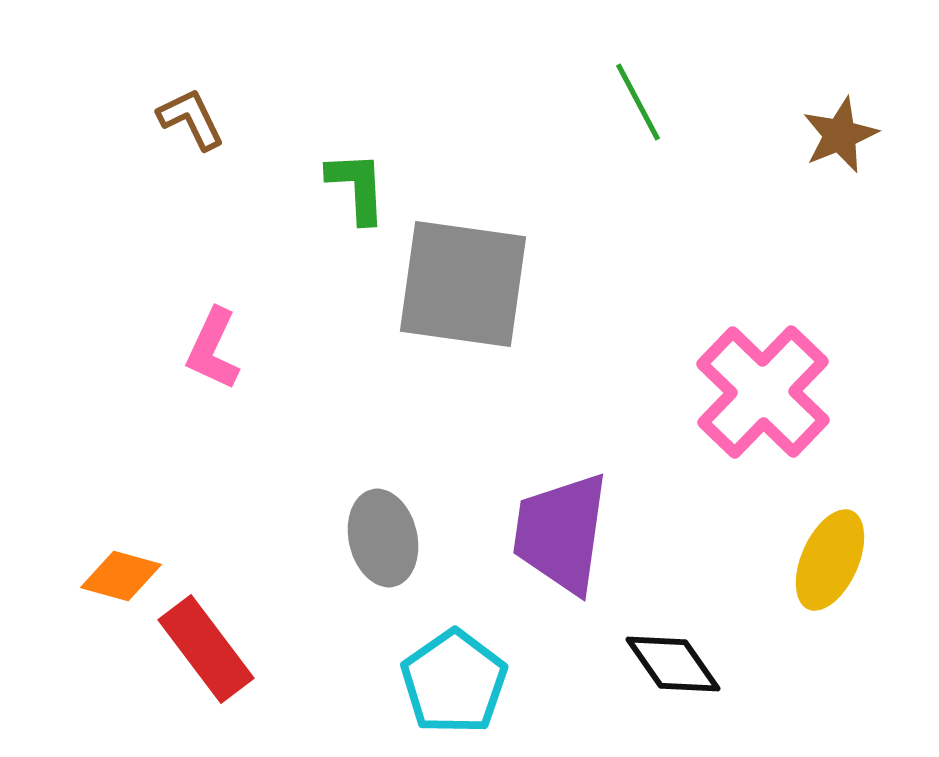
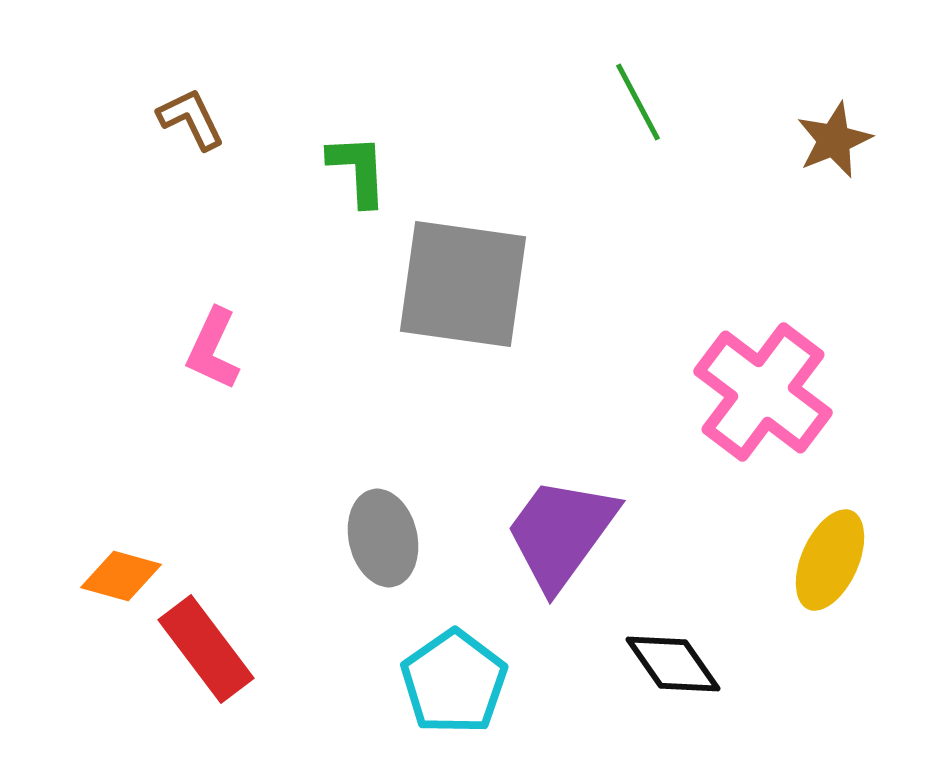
brown star: moved 6 px left, 5 px down
green L-shape: moved 1 px right, 17 px up
pink cross: rotated 7 degrees counterclockwise
purple trapezoid: rotated 28 degrees clockwise
